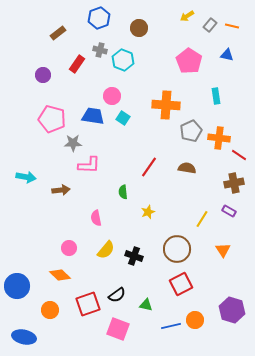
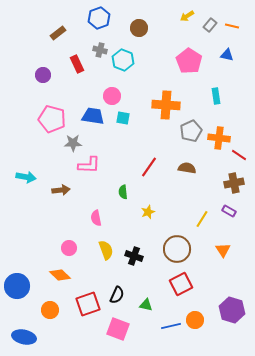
red rectangle at (77, 64): rotated 60 degrees counterclockwise
cyan square at (123, 118): rotated 24 degrees counterclockwise
yellow semicircle at (106, 250): rotated 60 degrees counterclockwise
black semicircle at (117, 295): rotated 30 degrees counterclockwise
